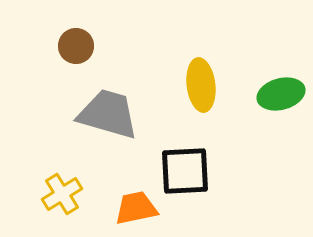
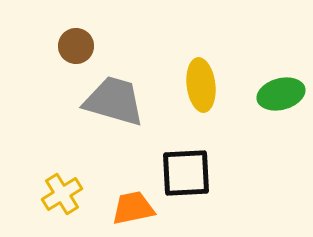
gray trapezoid: moved 6 px right, 13 px up
black square: moved 1 px right, 2 px down
orange trapezoid: moved 3 px left
